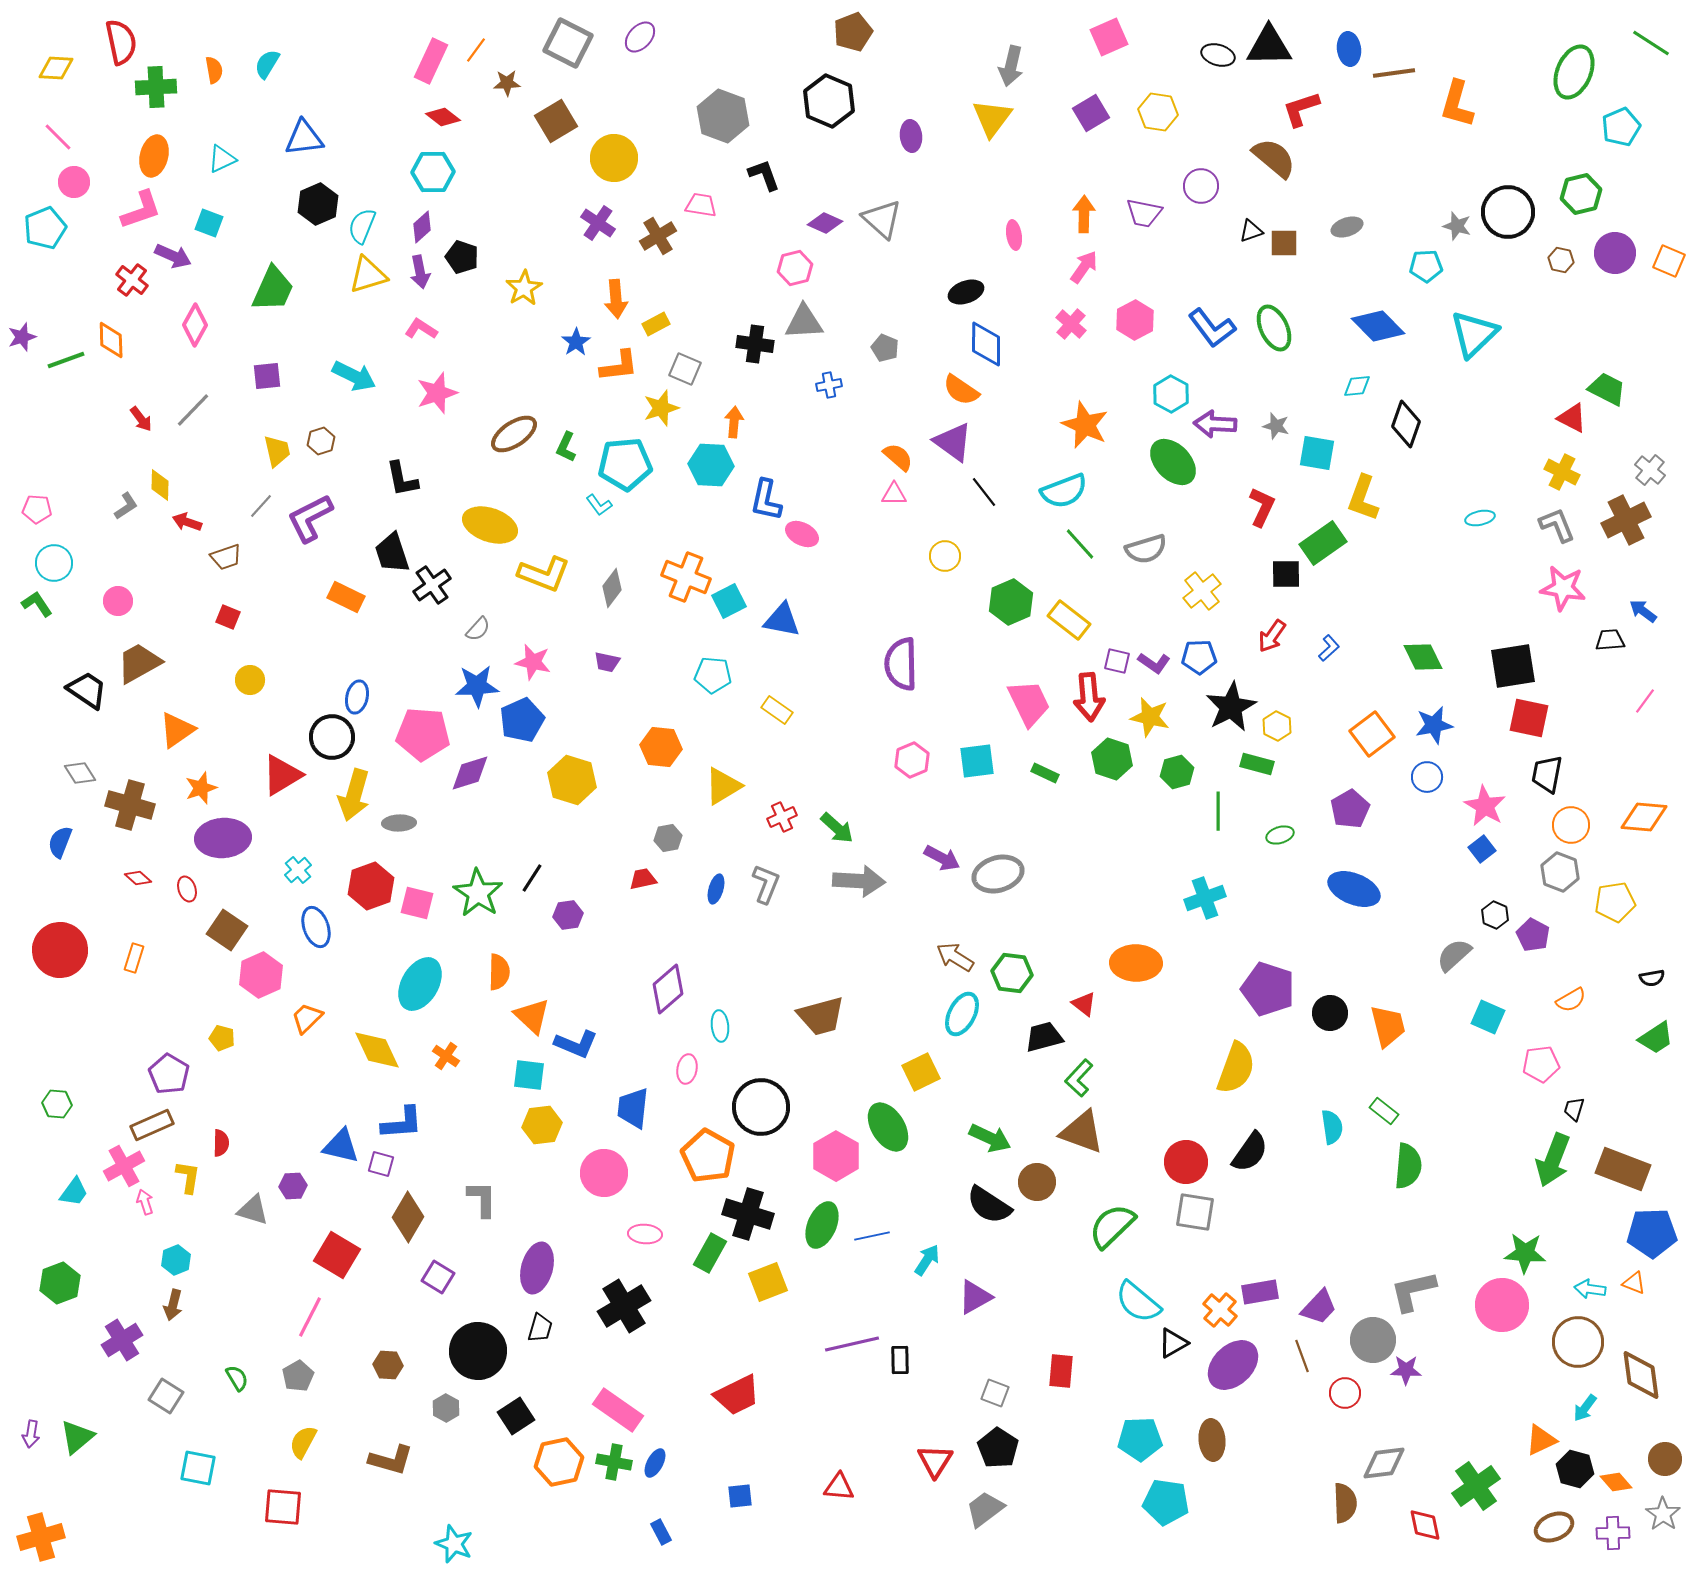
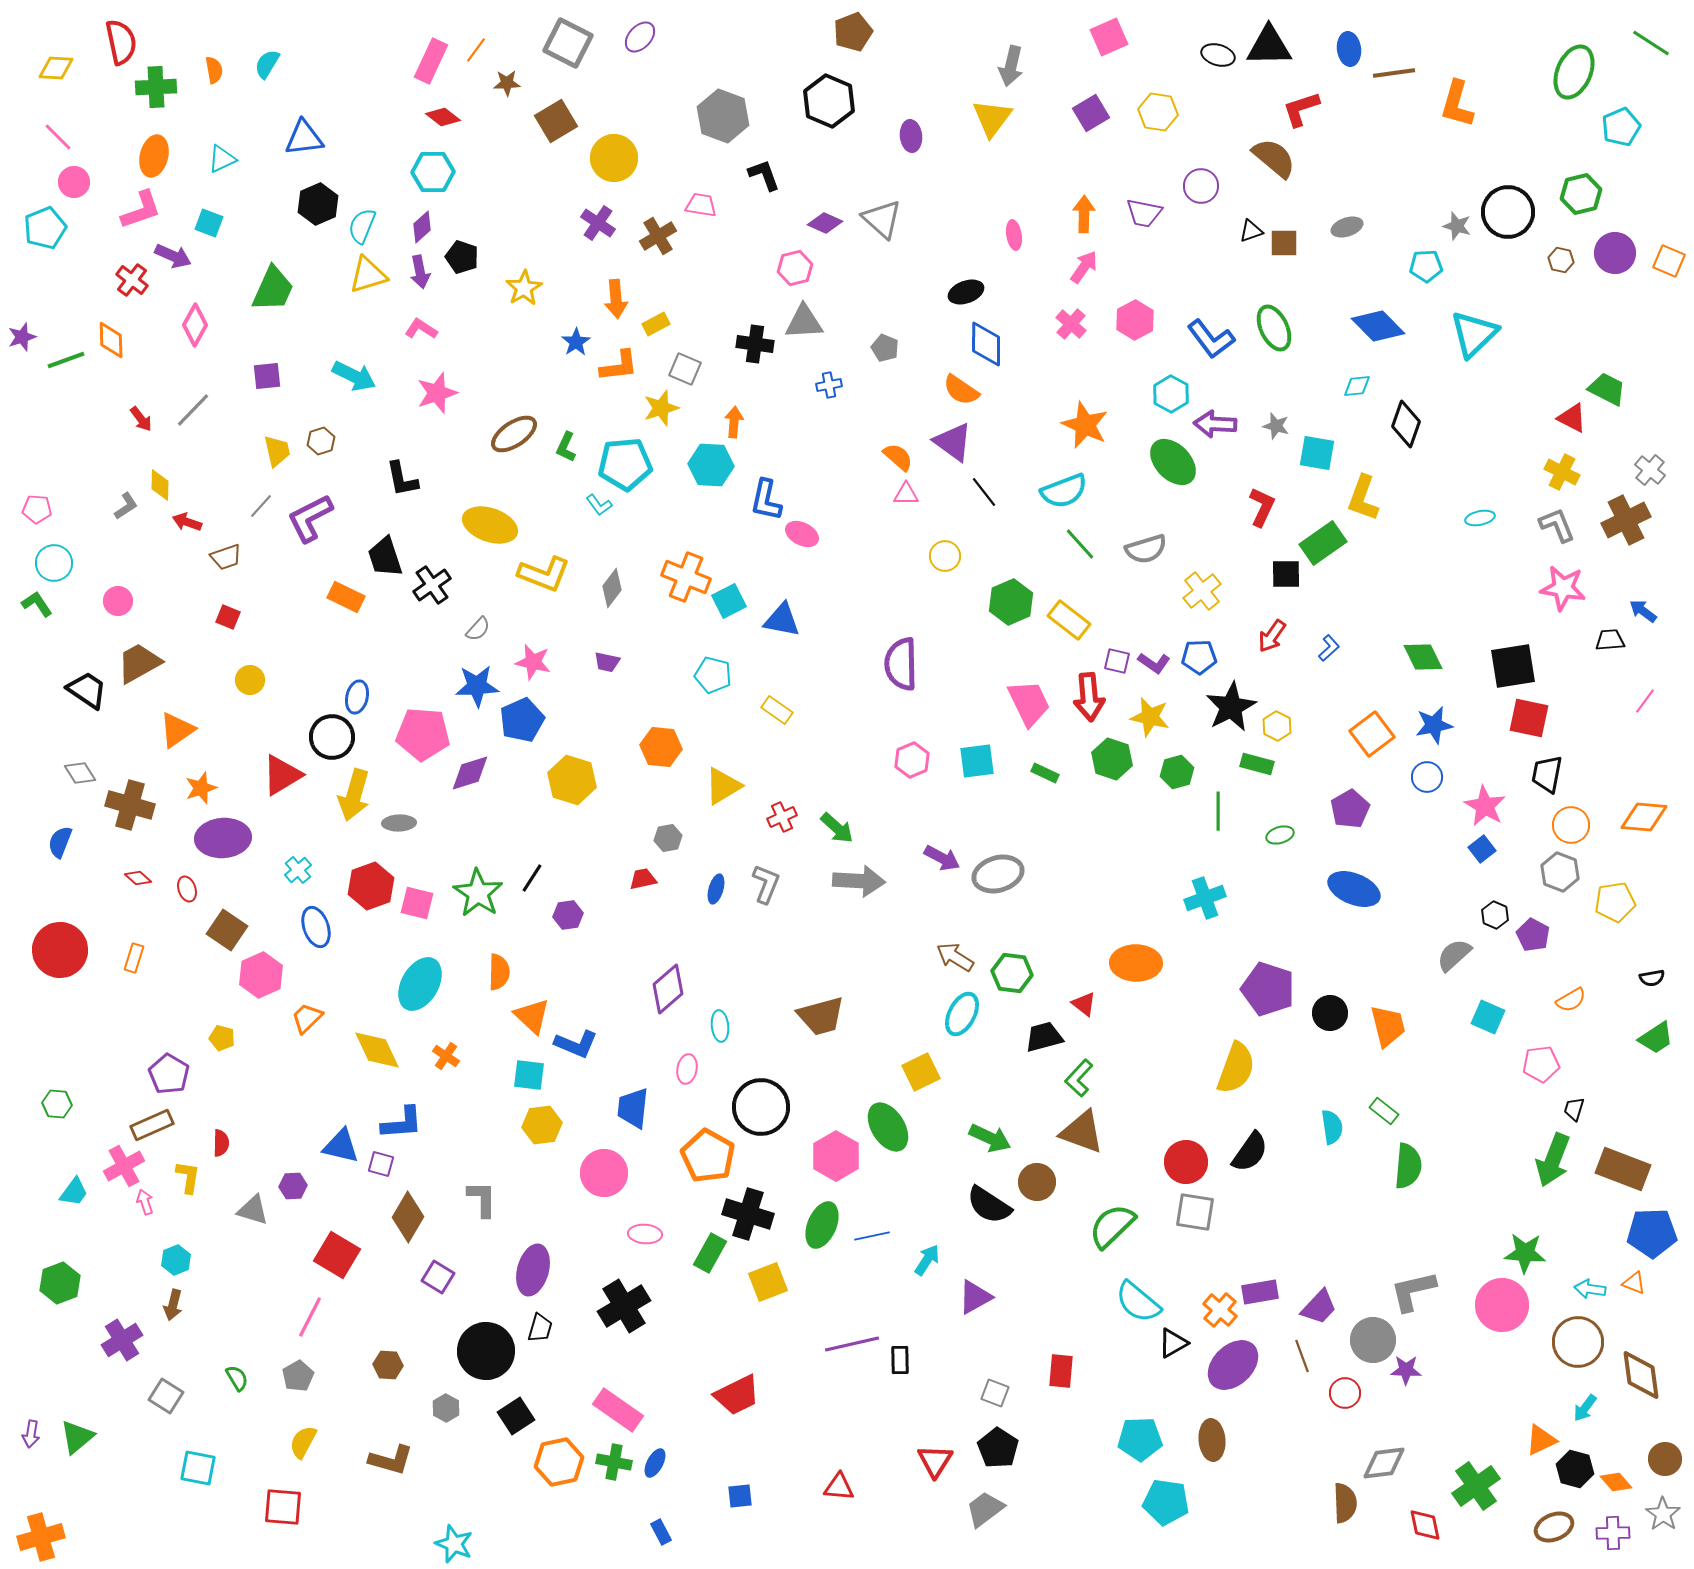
blue L-shape at (1212, 328): moved 1 px left, 11 px down
pink triangle at (894, 494): moved 12 px right
black trapezoid at (392, 553): moved 7 px left, 4 px down
cyan pentagon at (713, 675): rotated 9 degrees clockwise
purple ellipse at (537, 1268): moved 4 px left, 2 px down
black circle at (478, 1351): moved 8 px right
